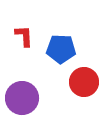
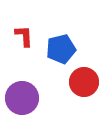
blue pentagon: rotated 16 degrees counterclockwise
